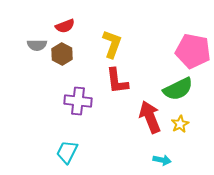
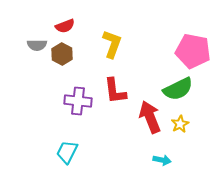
red L-shape: moved 2 px left, 10 px down
